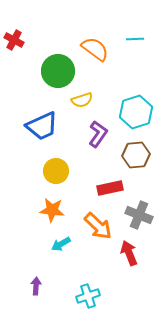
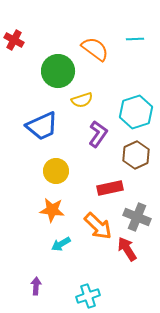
brown hexagon: rotated 20 degrees counterclockwise
gray cross: moved 2 px left, 2 px down
red arrow: moved 2 px left, 4 px up; rotated 10 degrees counterclockwise
